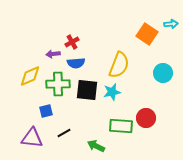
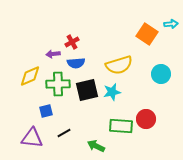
yellow semicircle: rotated 52 degrees clockwise
cyan circle: moved 2 px left, 1 px down
black square: rotated 20 degrees counterclockwise
red circle: moved 1 px down
